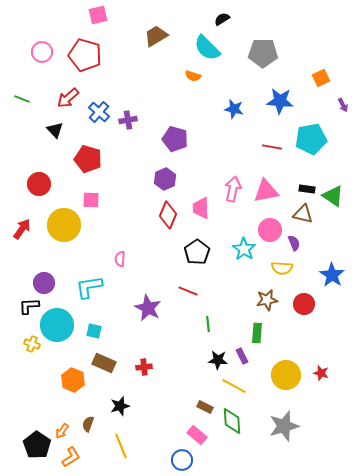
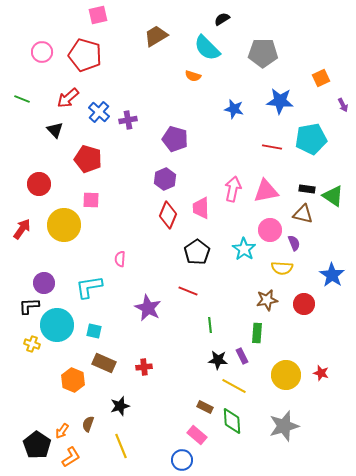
green line at (208, 324): moved 2 px right, 1 px down
